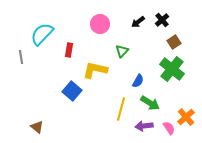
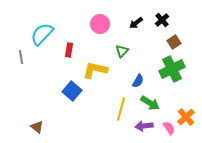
black arrow: moved 2 px left, 1 px down
green cross: rotated 25 degrees clockwise
